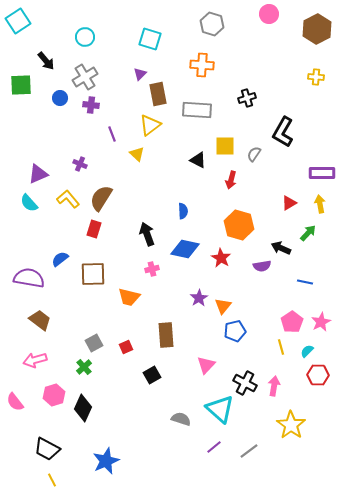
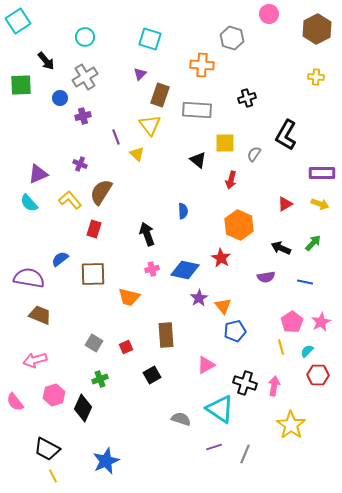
gray hexagon at (212, 24): moved 20 px right, 14 px down
brown rectangle at (158, 94): moved 2 px right, 1 px down; rotated 30 degrees clockwise
purple cross at (91, 105): moved 8 px left, 11 px down; rotated 21 degrees counterclockwise
yellow triangle at (150, 125): rotated 30 degrees counterclockwise
black L-shape at (283, 132): moved 3 px right, 3 px down
purple line at (112, 134): moved 4 px right, 3 px down
yellow square at (225, 146): moved 3 px up
black triangle at (198, 160): rotated 12 degrees clockwise
brown semicircle at (101, 198): moved 6 px up
yellow L-shape at (68, 199): moved 2 px right, 1 px down
red triangle at (289, 203): moved 4 px left, 1 px down
yellow arrow at (320, 204): rotated 120 degrees clockwise
orange hexagon at (239, 225): rotated 8 degrees clockwise
green arrow at (308, 233): moved 5 px right, 10 px down
blue diamond at (185, 249): moved 21 px down
purple semicircle at (262, 266): moved 4 px right, 11 px down
orange triangle at (223, 306): rotated 18 degrees counterclockwise
brown trapezoid at (40, 320): moved 5 px up; rotated 15 degrees counterclockwise
gray square at (94, 343): rotated 30 degrees counterclockwise
pink triangle at (206, 365): rotated 18 degrees clockwise
green cross at (84, 367): moved 16 px right, 12 px down; rotated 21 degrees clockwise
black cross at (245, 383): rotated 10 degrees counterclockwise
cyan triangle at (220, 409): rotated 8 degrees counterclockwise
purple line at (214, 447): rotated 21 degrees clockwise
gray line at (249, 451): moved 4 px left, 3 px down; rotated 30 degrees counterclockwise
yellow line at (52, 480): moved 1 px right, 4 px up
